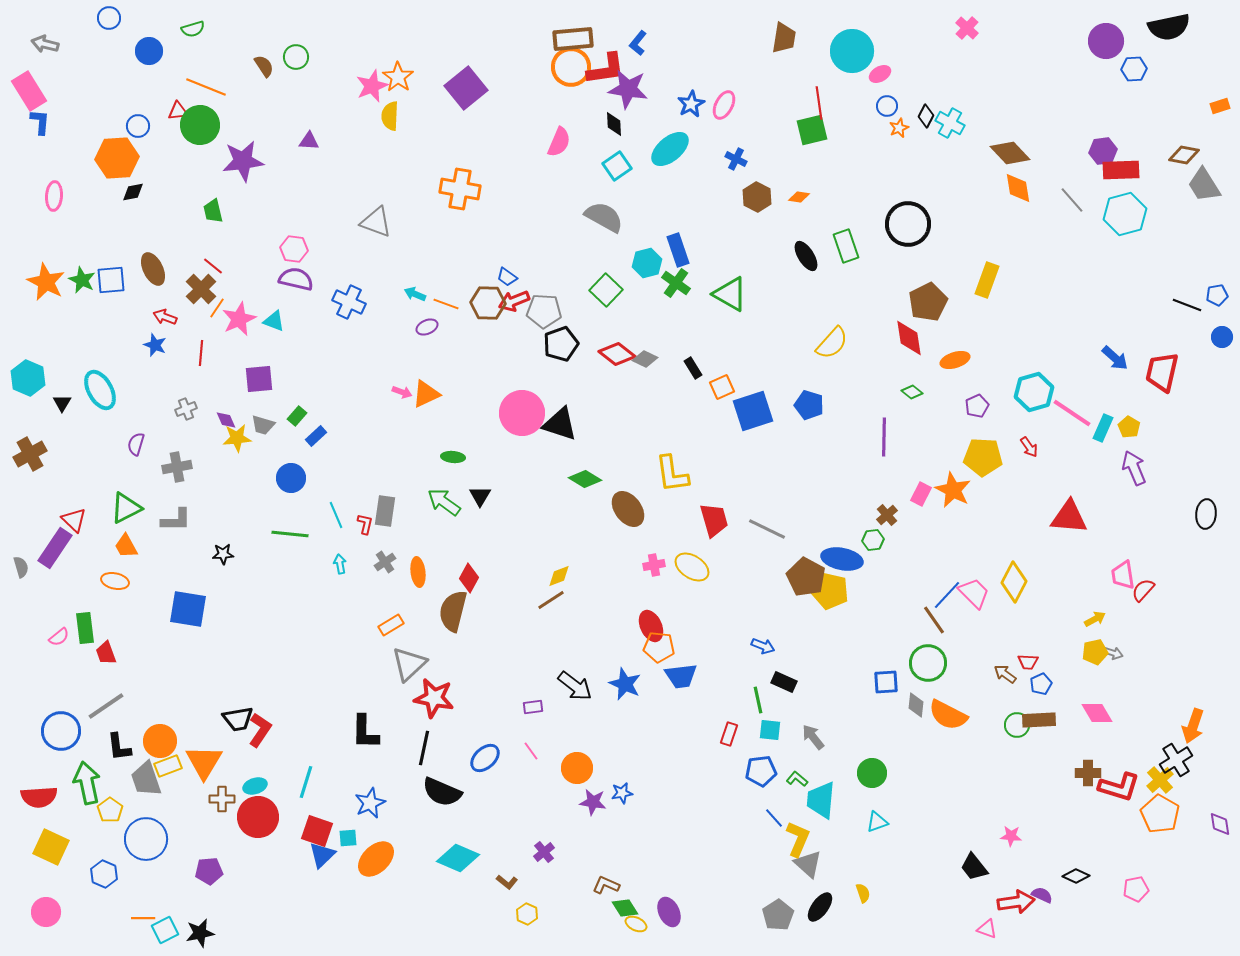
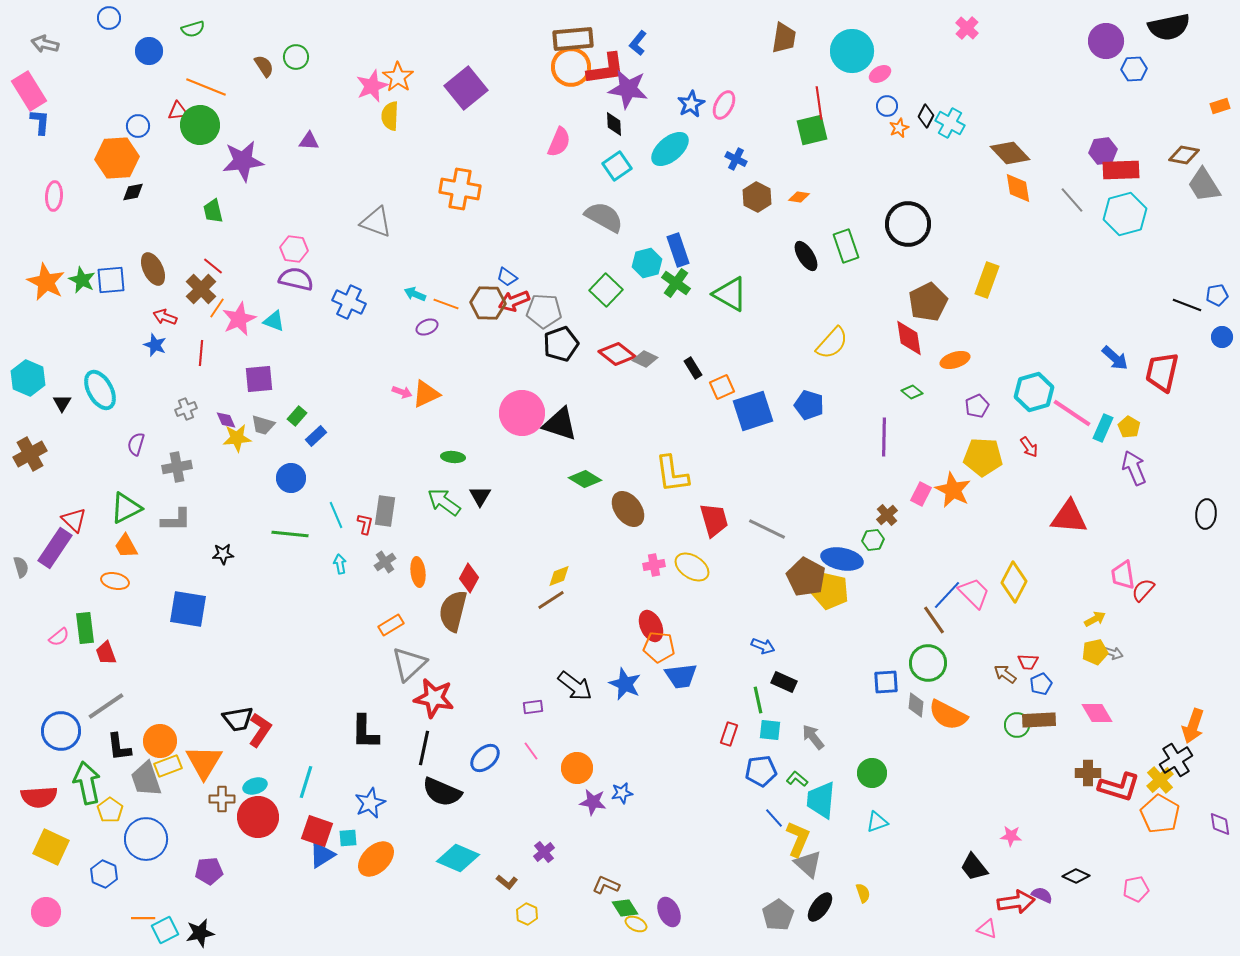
blue triangle at (322, 855): rotated 12 degrees clockwise
